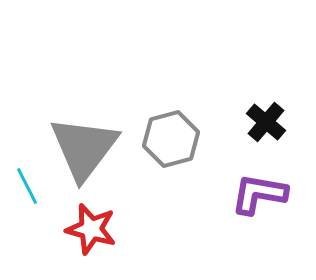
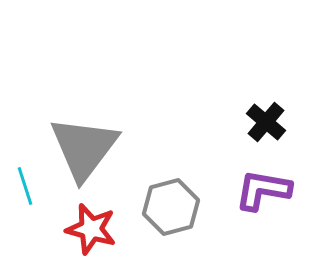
gray hexagon: moved 68 px down
cyan line: moved 2 px left; rotated 9 degrees clockwise
purple L-shape: moved 4 px right, 4 px up
